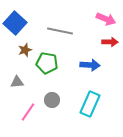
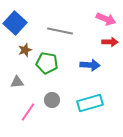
cyan rectangle: moved 1 px up; rotated 50 degrees clockwise
